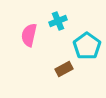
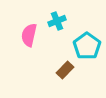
cyan cross: moved 1 px left
brown rectangle: moved 1 px right, 1 px down; rotated 18 degrees counterclockwise
